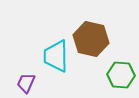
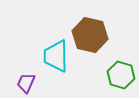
brown hexagon: moved 1 px left, 4 px up
green hexagon: rotated 12 degrees clockwise
